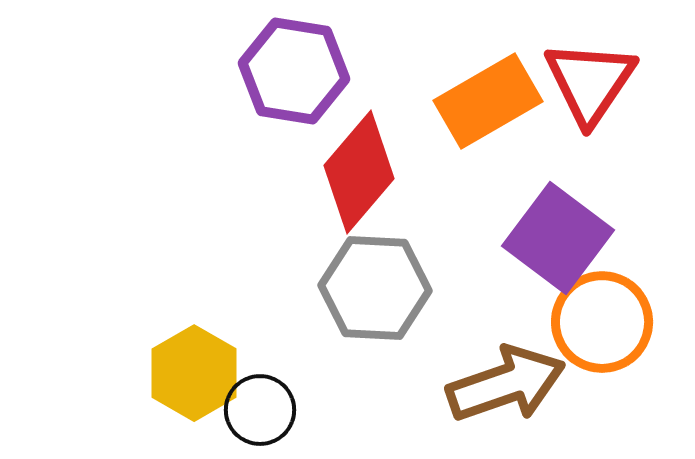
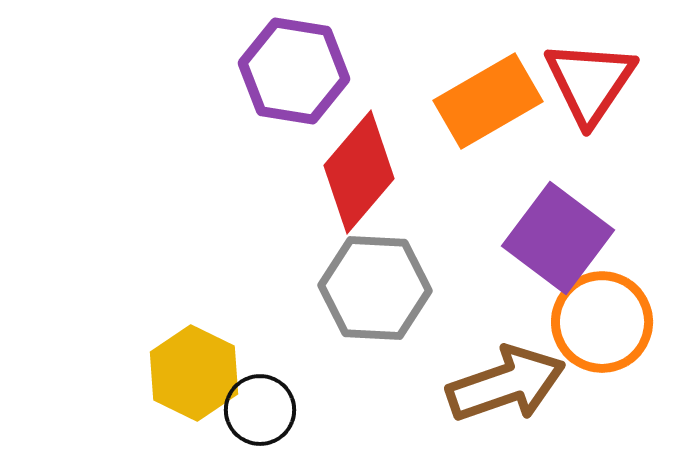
yellow hexagon: rotated 4 degrees counterclockwise
